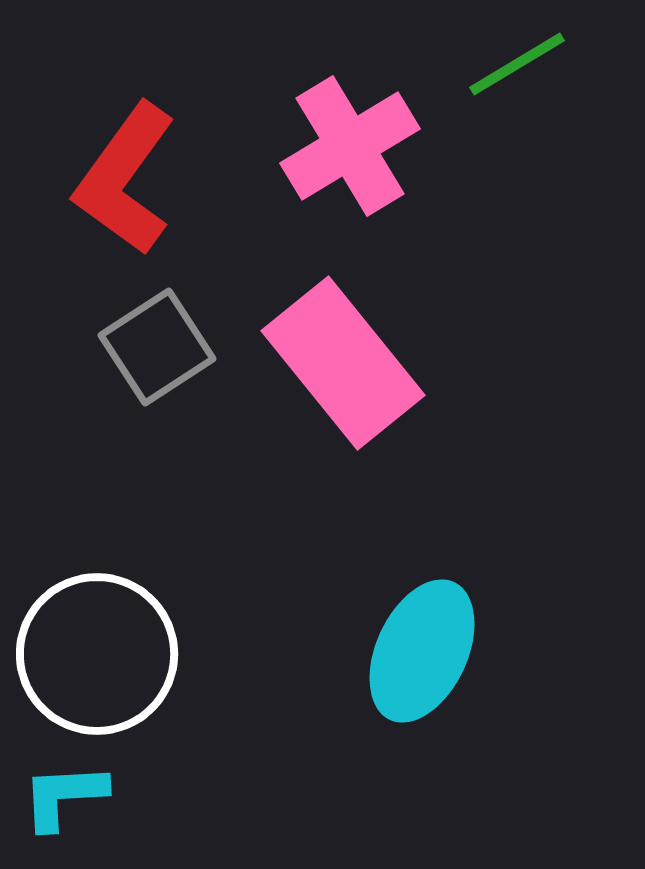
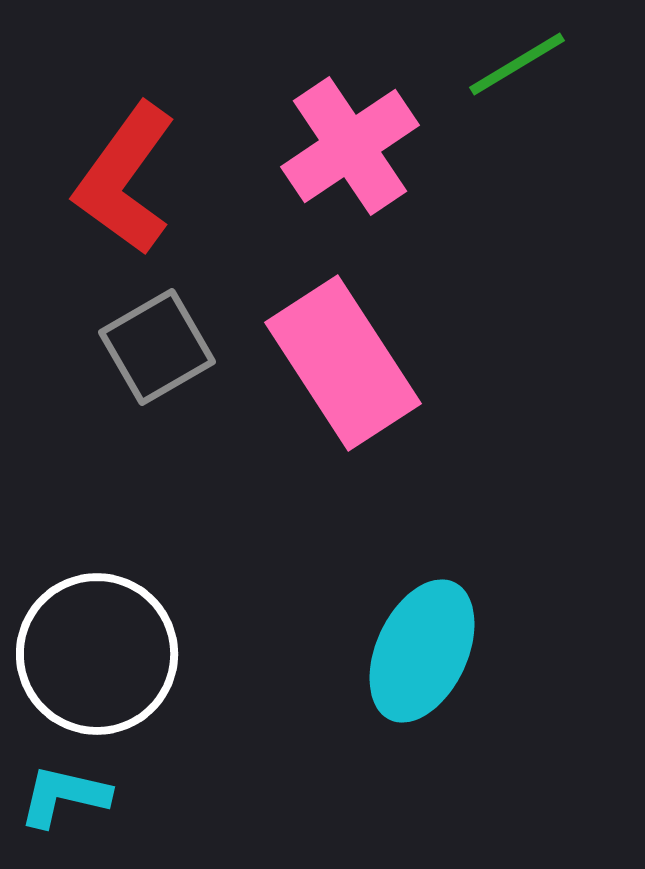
pink cross: rotated 3 degrees counterclockwise
gray square: rotated 3 degrees clockwise
pink rectangle: rotated 6 degrees clockwise
cyan L-shape: rotated 16 degrees clockwise
